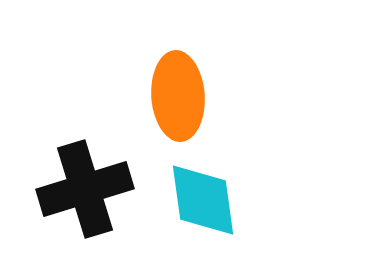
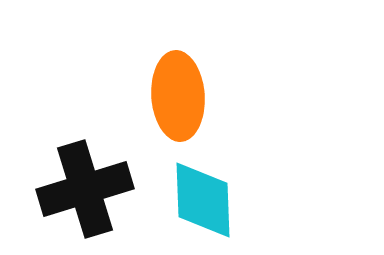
cyan diamond: rotated 6 degrees clockwise
